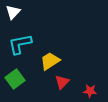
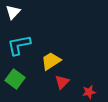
cyan L-shape: moved 1 px left, 1 px down
yellow trapezoid: moved 1 px right
green square: rotated 18 degrees counterclockwise
red star: moved 1 px left, 1 px down; rotated 16 degrees counterclockwise
